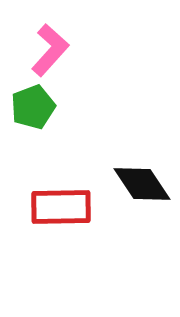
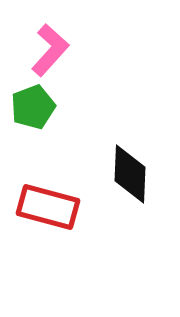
black diamond: moved 12 px left, 10 px up; rotated 36 degrees clockwise
red rectangle: moved 13 px left; rotated 16 degrees clockwise
